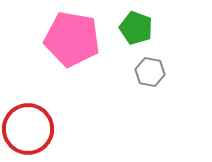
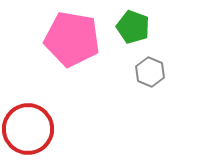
green pentagon: moved 3 px left, 1 px up
gray hexagon: rotated 12 degrees clockwise
